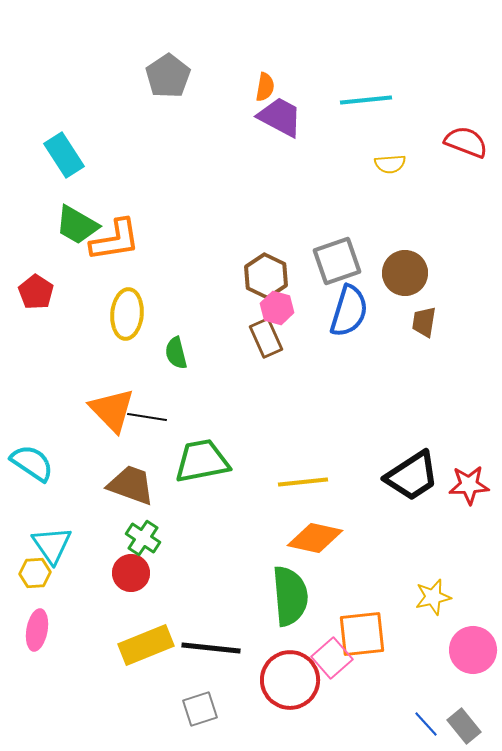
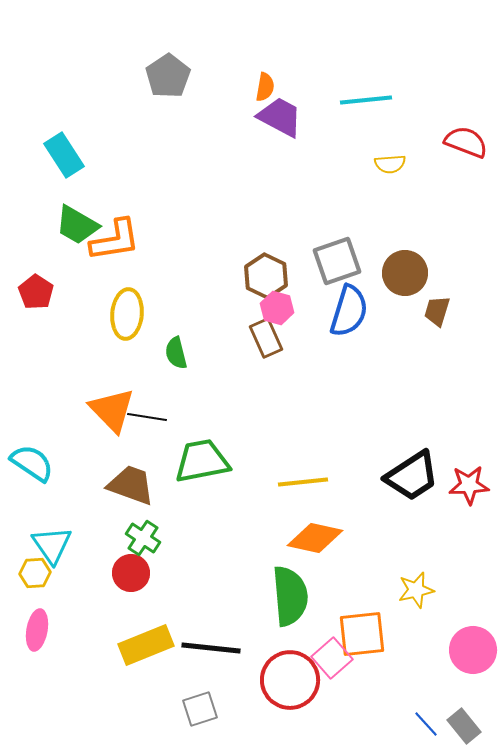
brown trapezoid at (424, 322): moved 13 px right, 11 px up; rotated 8 degrees clockwise
yellow star at (433, 597): moved 17 px left, 7 px up
